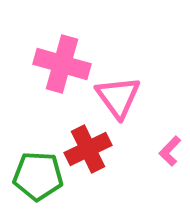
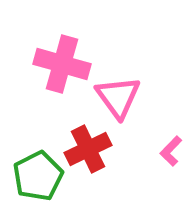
pink L-shape: moved 1 px right
green pentagon: rotated 30 degrees counterclockwise
